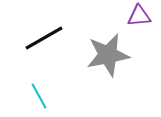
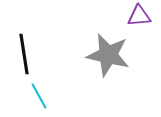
black line: moved 20 px left, 16 px down; rotated 69 degrees counterclockwise
gray star: rotated 24 degrees clockwise
